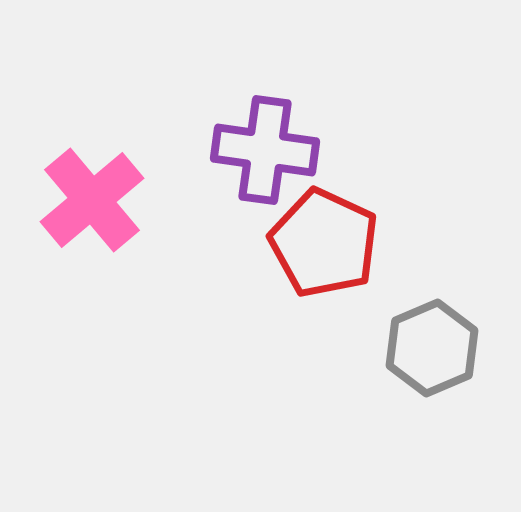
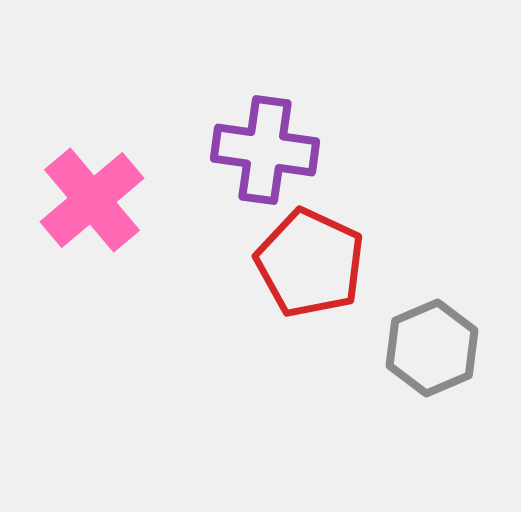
red pentagon: moved 14 px left, 20 px down
